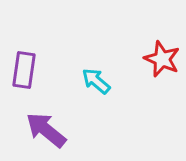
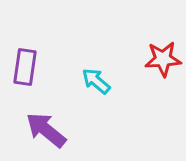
red star: moved 1 px right; rotated 27 degrees counterclockwise
purple rectangle: moved 1 px right, 3 px up
